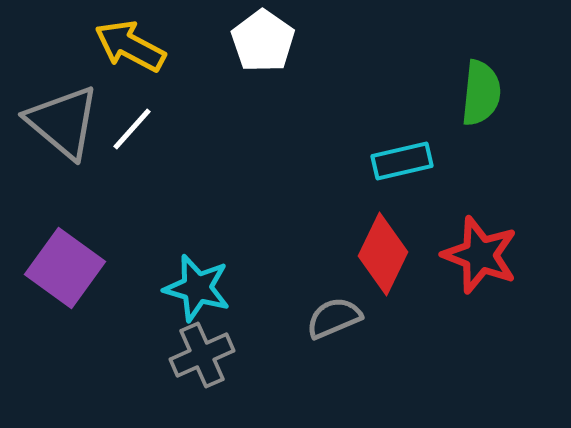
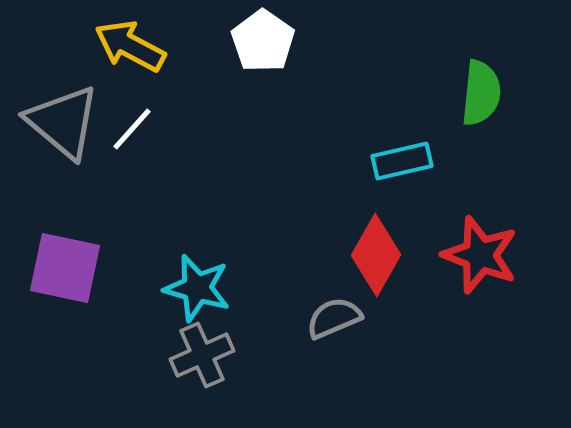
red diamond: moved 7 px left, 1 px down; rotated 4 degrees clockwise
purple square: rotated 24 degrees counterclockwise
